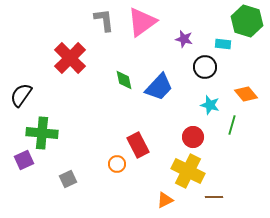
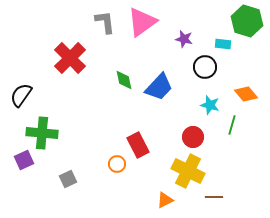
gray L-shape: moved 1 px right, 2 px down
